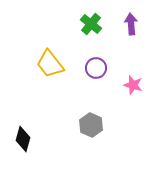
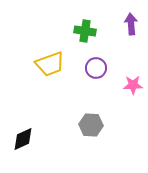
green cross: moved 6 px left, 7 px down; rotated 30 degrees counterclockwise
yellow trapezoid: rotated 72 degrees counterclockwise
pink star: rotated 18 degrees counterclockwise
gray hexagon: rotated 20 degrees counterclockwise
black diamond: rotated 50 degrees clockwise
